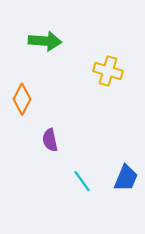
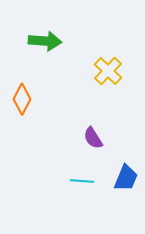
yellow cross: rotated 28 degrees clockwise
purple semicircle: moved 43 px right, 2 px up; rotated 20 degrees counterclockwise
cyan line: rotated 50 degrees counterclockwise
